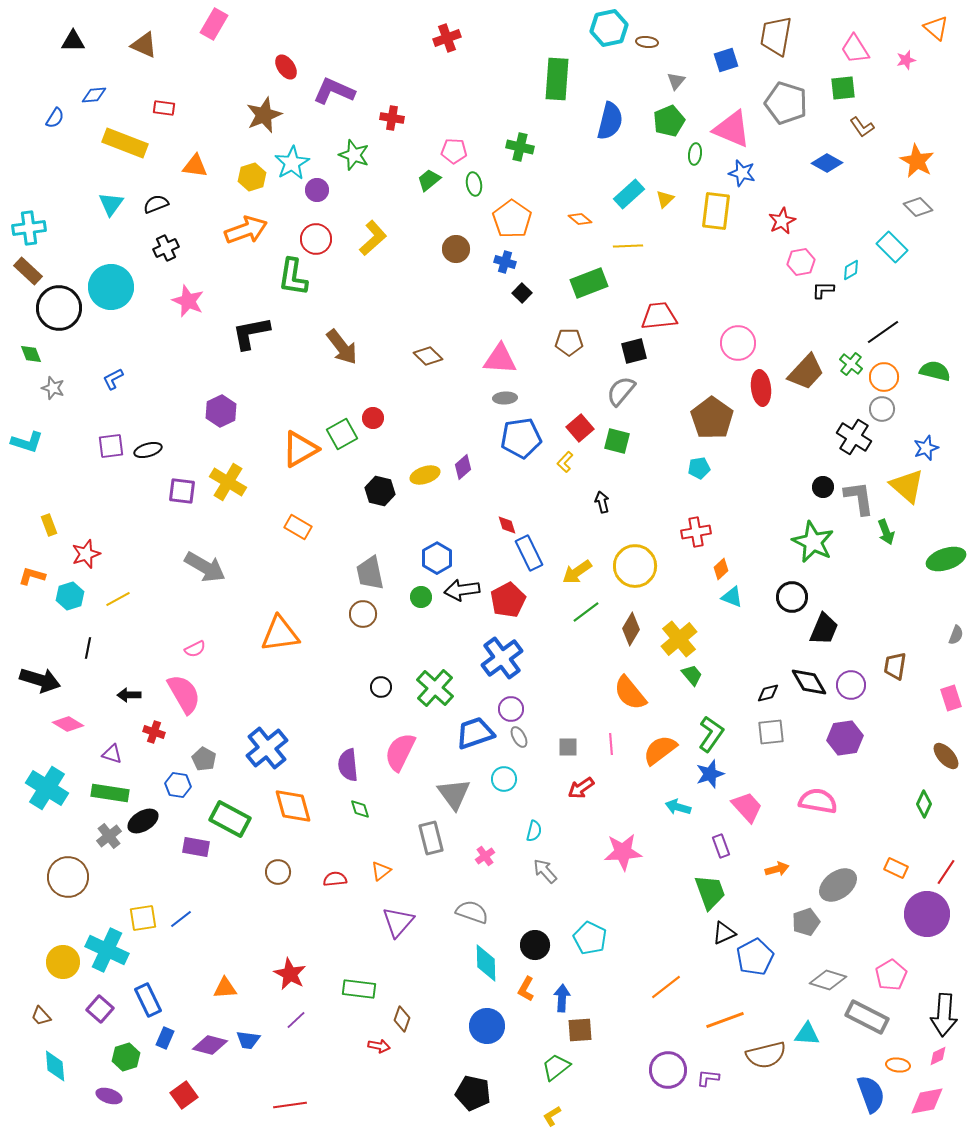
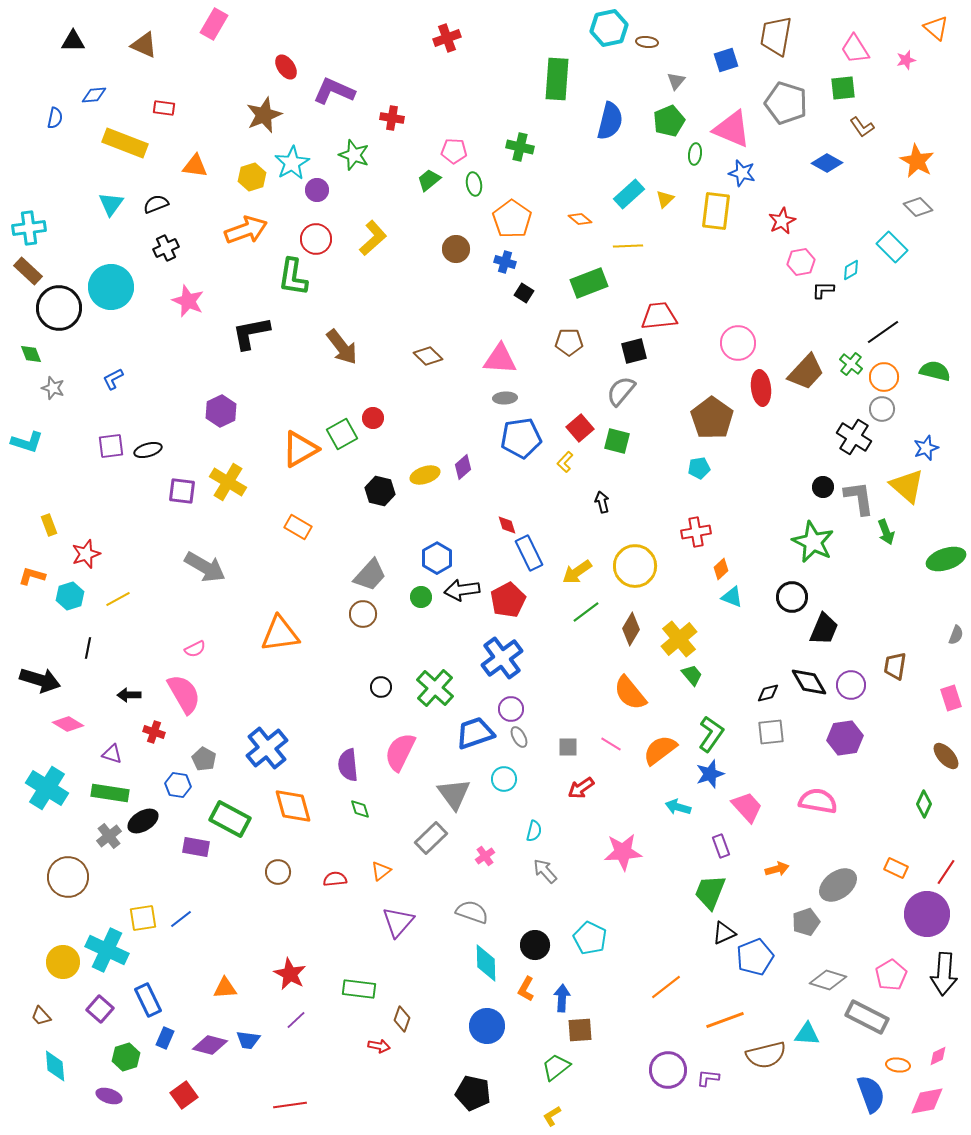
blue semicircle at (55, 118): rotated 20 degrees counterclockwise
black square at (522, 293): moved 2 px right; rotated 12 degrees counterclockwise
gray trapezoid at (370, 573): moved 2 px down; rotated 126 degrees counterclockwise
pink line at (611, 744): rotated 55 degrees counterclockwise
gray rectangle at (431, 838): rotated 60 degrees clockwise
green trapezoid at (710, 892): rotated 138 degrees counterclockwise
blue pentagon at (755, 957): rotated 6 degrees clockwise
black arrow at (944, 1015): moved 41 px up
